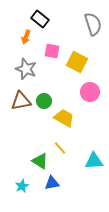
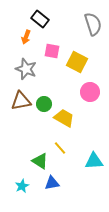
green circle: moved 3 px down
